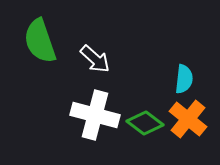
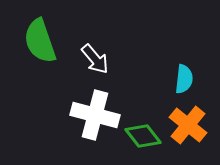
white arrow: rotated 8 degrees clockwise
orange cross: moved 6 px down
green diamond: moved 2 px left, 13 px down; rotated 15 degrees clockwise
